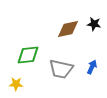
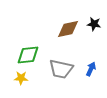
blue arrow: moved 1 px left, 2 px down
yellow star: moved 5 px right, 6 px up
